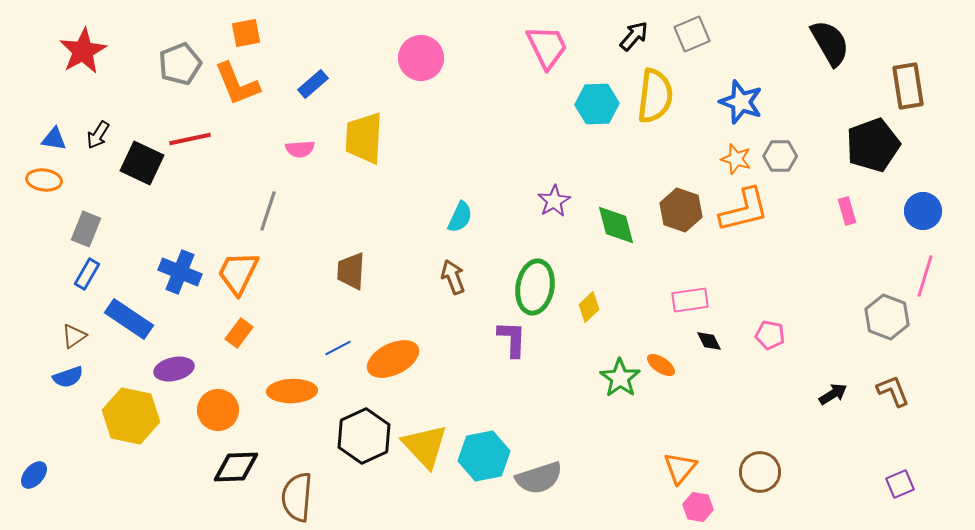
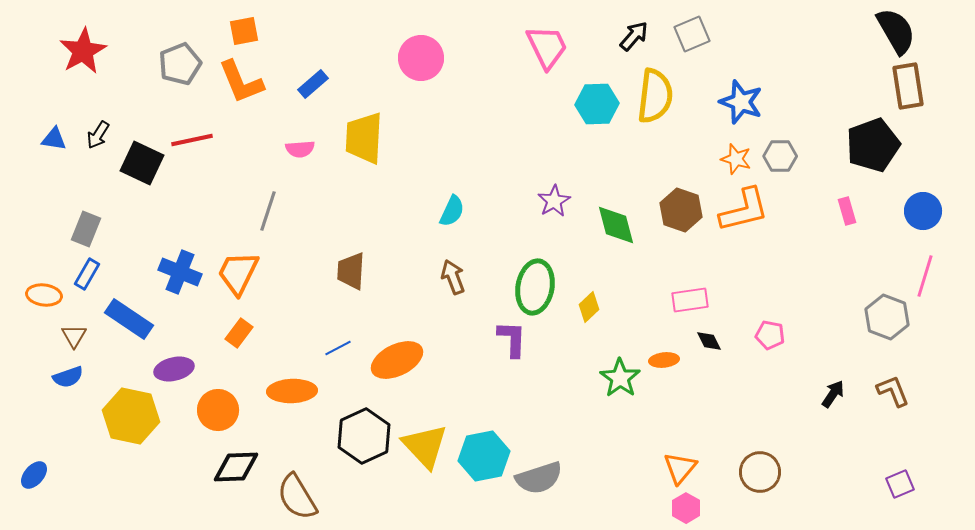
orange square at (246, 33): moved 2 px left, 2 px up
black semicircle at (830, 43): moved 66 px right, 12 px up
orange L-shape at (237, 84): moved 4 px right, 2 px up
red line at (190, 139): moved 2 px right, 1 px down
orange ellipse at (44, 180): moved 115 px down
cyan semicircle at (460, 217): moved 8 px left, 6 px up
brown triangle at (74, 336): rotated 24 degrees counterclockwise
orange ellipse at (393, 359): moved 4 px right, 1 px down
orange ellipse at (661, 365): moved 3 px right, 5 px up; rotated 40 degrees counterclockwise
black arrow at (833, 394): rotated 24 degrees counterclockwise
brown semicircle at (297, 497): rotated 36 degrees counterclockwise
pink hexagon at (698, 507): moved 12 px left, 1 px down; rotated 20 degrees clockwise
